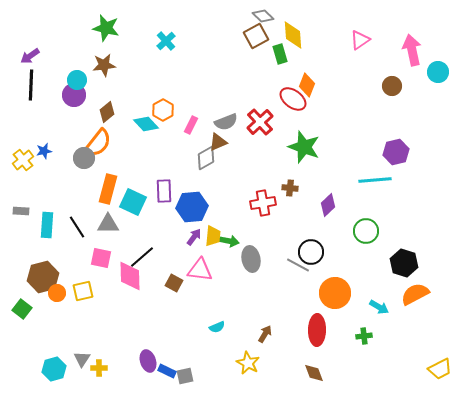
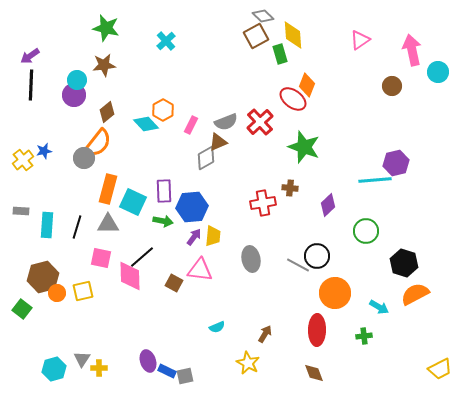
purple hexagon at (396, 152): moved 11 px down
black line at (77, 227): rotated 50 degrees clockwise
green arrow at (229, 241): moved 66 px left, 20 px up
black circle at (311, 252): moved 6 px right, 4 px down
